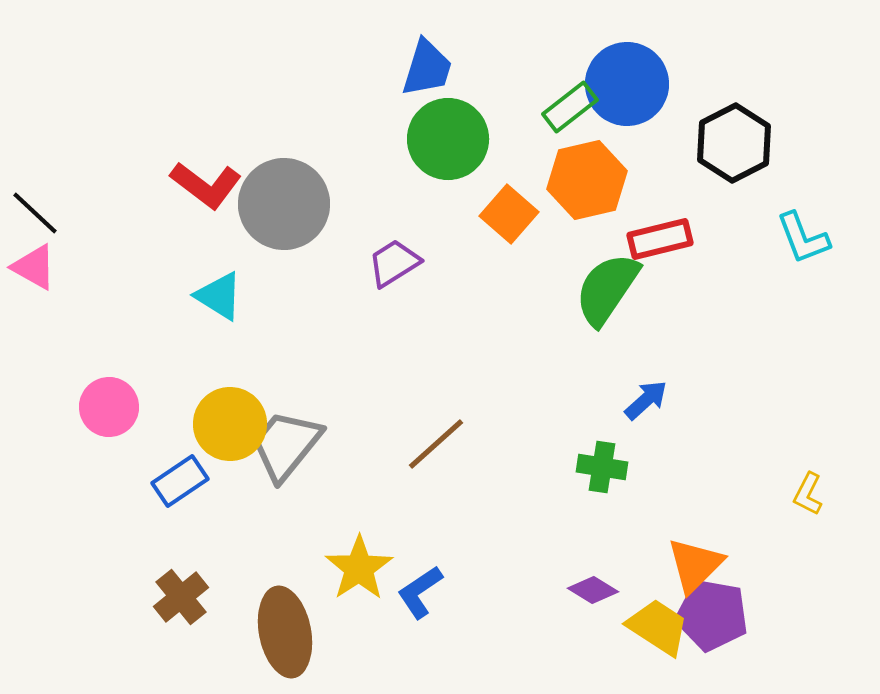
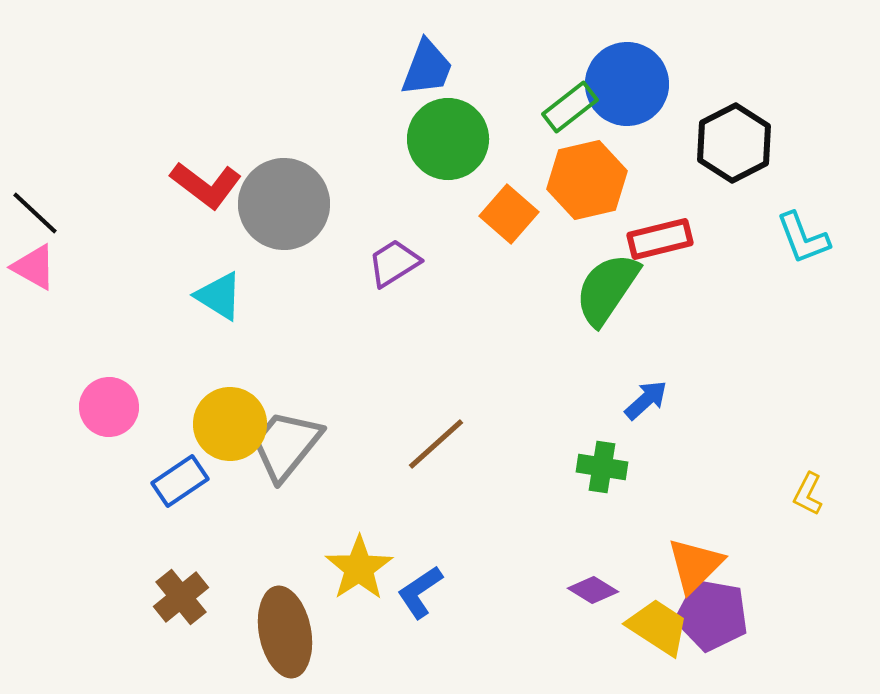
blue trapezoid: rotated 4 degrees clockwise
